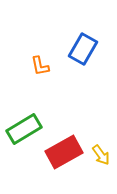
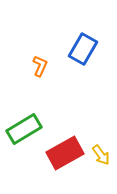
orange L-shape: rotated 145 degrees counterclockwise
red rectangle: moved 1 px right, 1 px down
